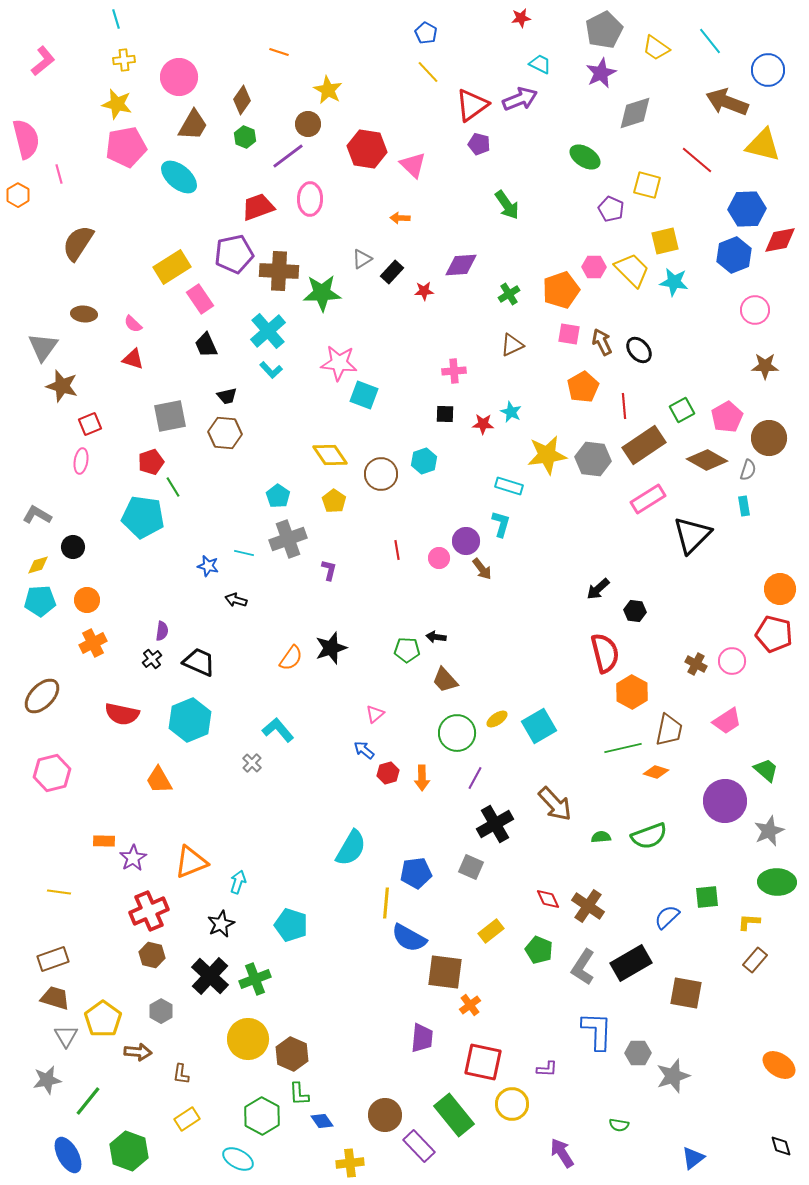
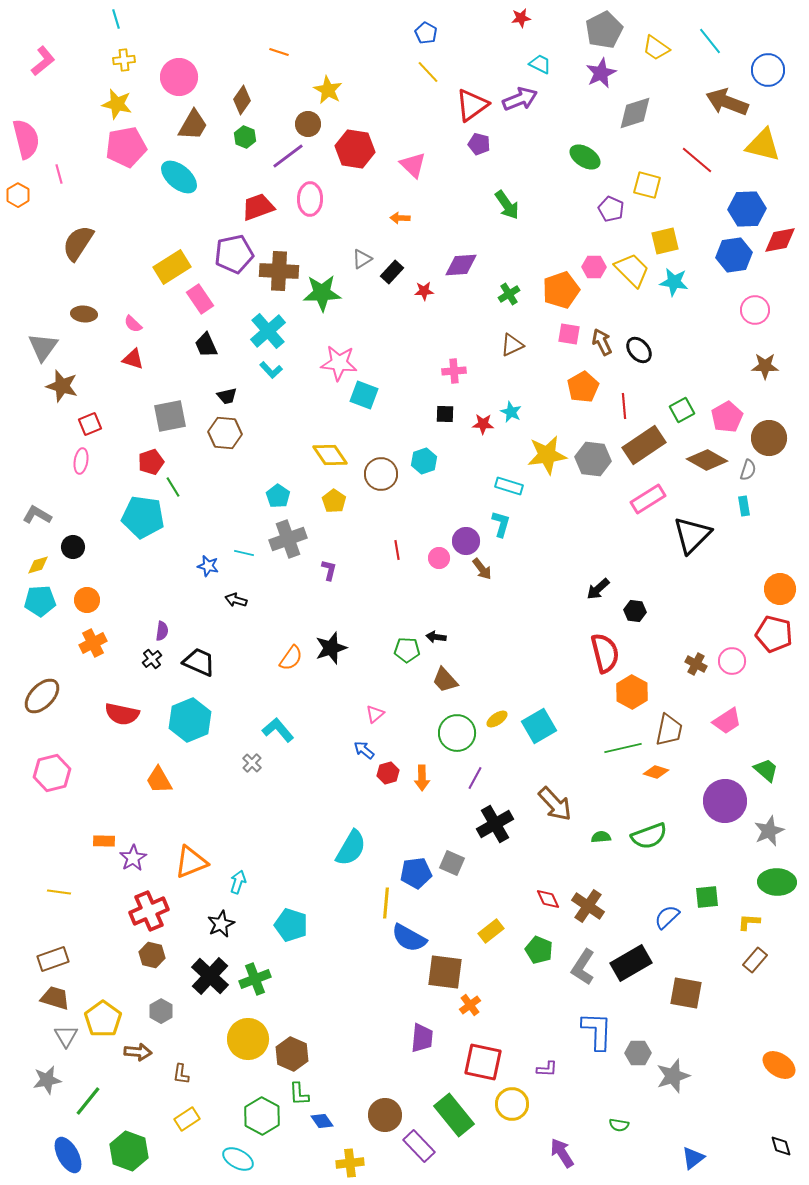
red hexagon at (367, 149): moved 12 px left
blue hexagon at (734, 255): rotated 12 degrees clockwise
gray square at (471, 867): moved 19 px left, 4 px up
